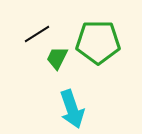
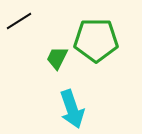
black line: moved 18 px left, 13 px up
green pentagon: moved 2 px left, 2 px up
